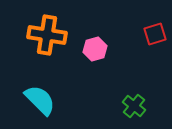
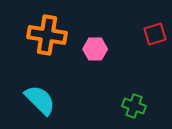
pink hexagon: rotated 15 degrees clockwise
green cross: rotated 20 degrees counterclockwise
